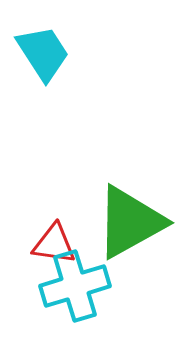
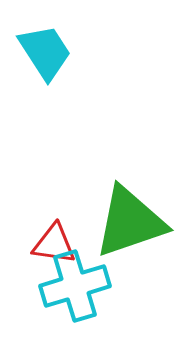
cyan trapezoid: moved 2 px right, 1 px up
green triangle: rotated 10 degrees clockwise
